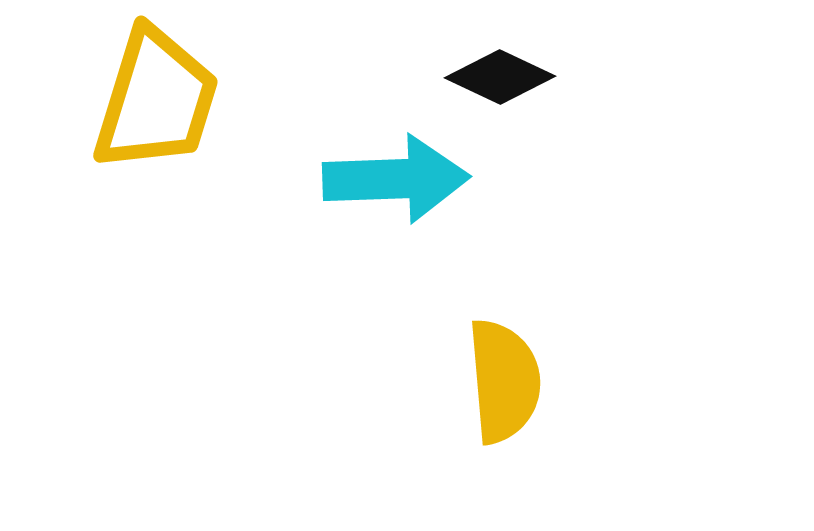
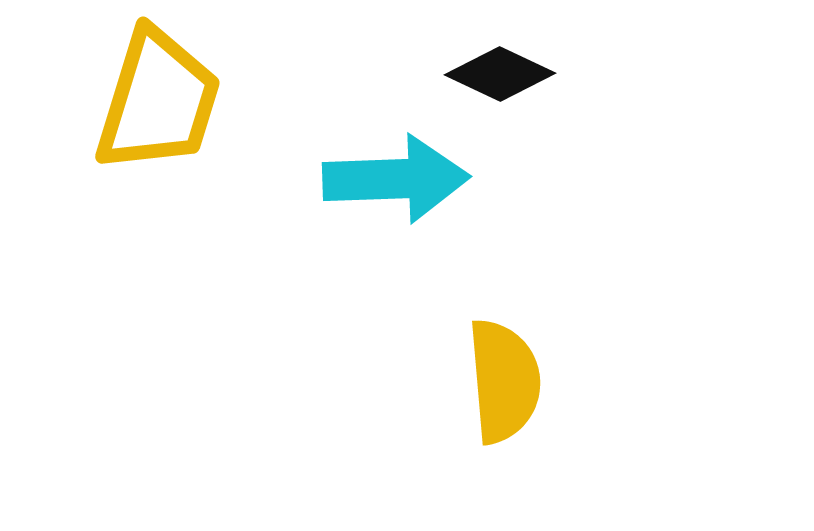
black diamond: moved 3 px up
yellow trapezoid: moved 2 px right, 1 px down
